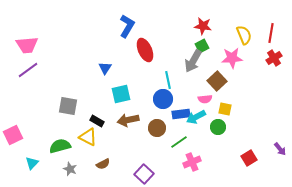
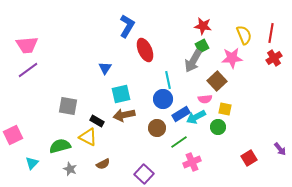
blue rectangle: rotated 24 degrees counterclockwise
brown arrow: moved 4 px left, 5 px up
